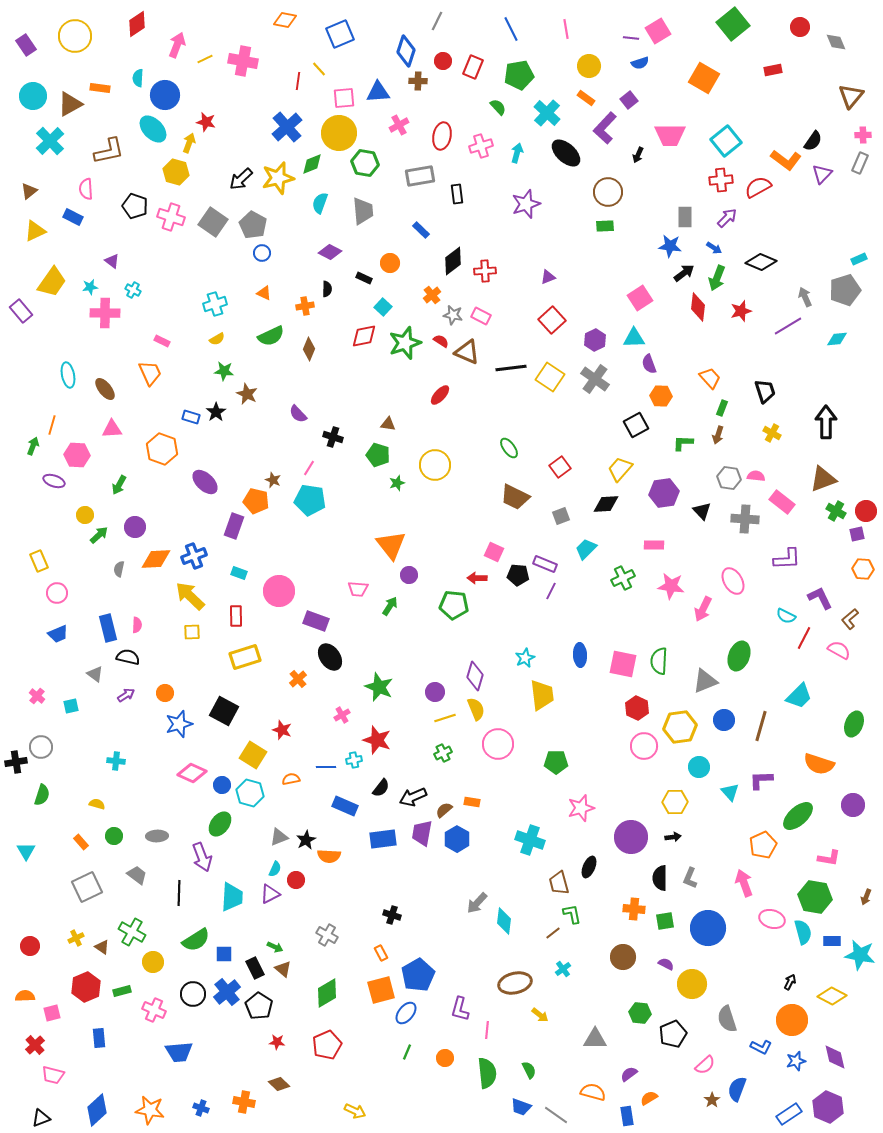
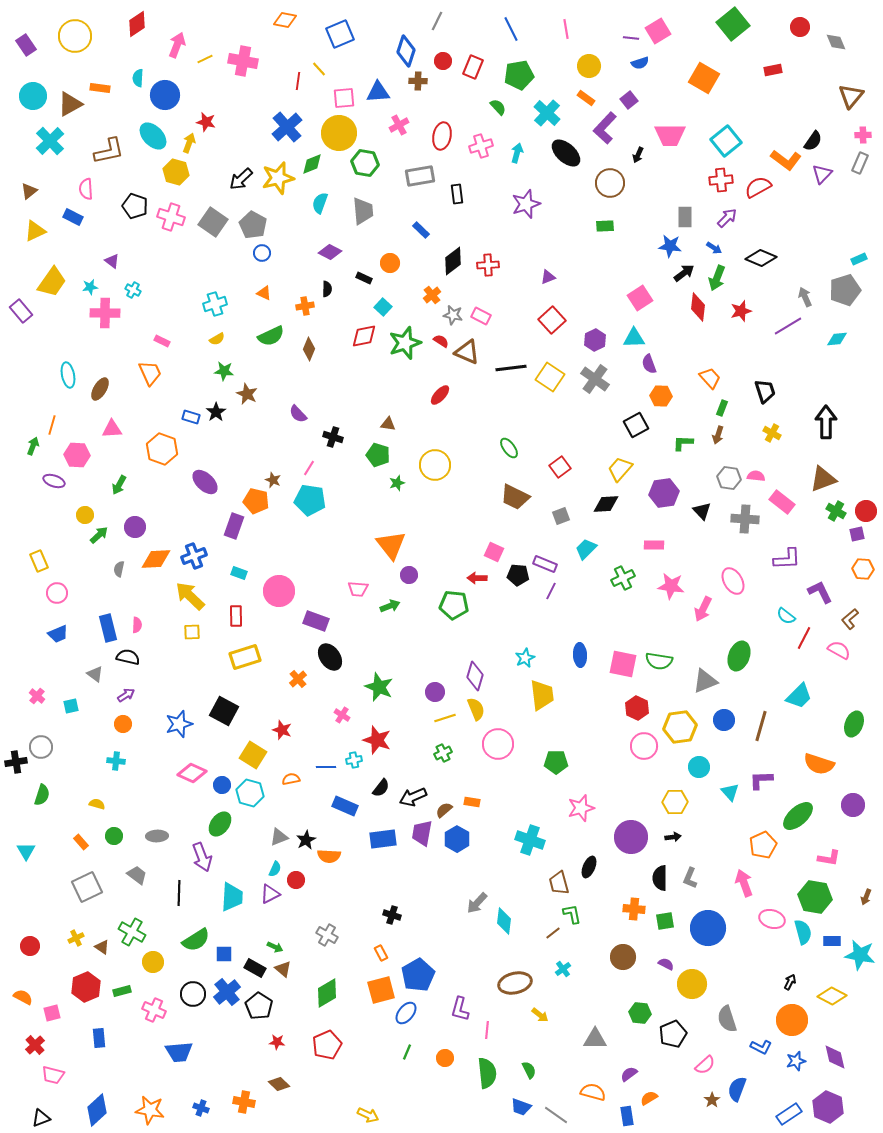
cyan ellipse at (153, 129): moved 7 px down
brown circle at (608, 192): moved 2 px right, 9 px up
black diamond at (761, 262): moved 4 px up
red cross at (485, 271): moved 3 px right, 6 px up
brown ellipse at (105, 389): moved 5 px left; rotated 70 degrees clockwise
purple L-shape at (820, 598): moved 6 px up
green arrow at (390, 606): rotated 36 degrees clockwise
cyan semicircle at (786, 616): rotated 12 degrees clockwise
green semicircle at (659, 661): rotated 84 degrees counterclockwise
orange circle at (165, 693): moved 42 px left, 31 px down
pink cross at (342, 715): rotated 28 degrees counterclockwise
black rectangle at (255, 968): rotated 35 degrees counterclockwise
orange semicircle at (25, 996): moved 2 px left, 1 px down; rotated 30 degrees clockwise
yellow arrow at (355, 1111): moved 13 px right, 4 px down
